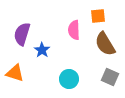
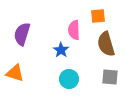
brown semicircle: moved 1 px right; rotated 15 degrees clockwise
blue star: moved 19 px right
gray square: rotated 18 degrees counterclockwise
